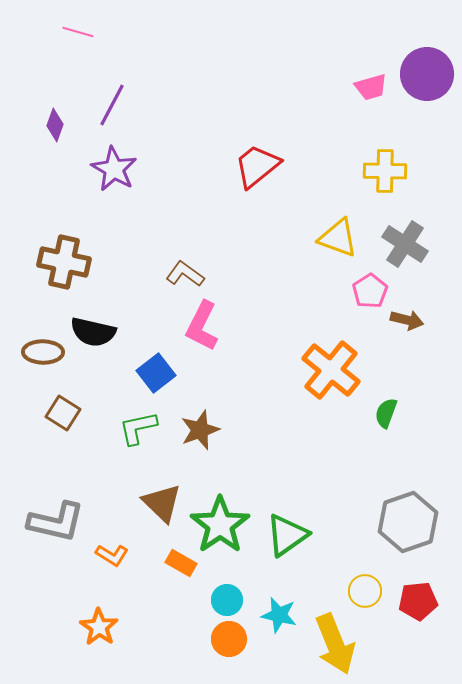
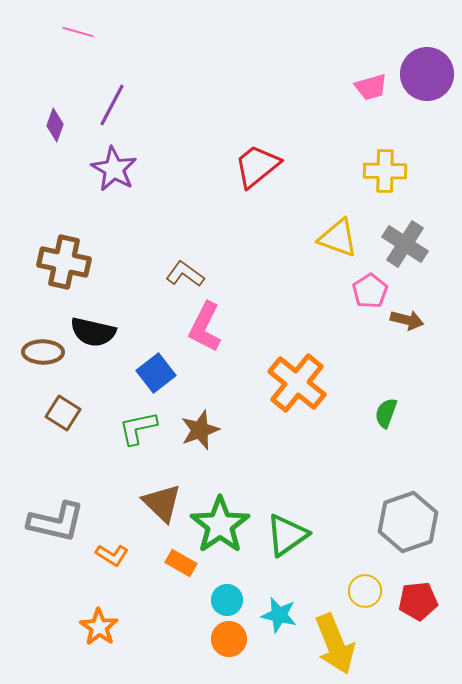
pink L-shape: moved 3 px right, 1 px down
orange cross: moved 34 px left, 13 px down
